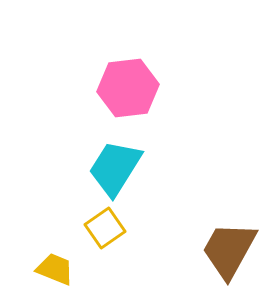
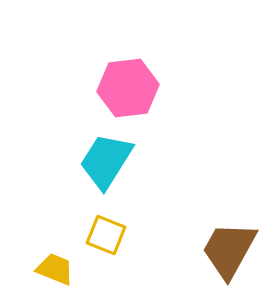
cyan trapezoid: moved 9 px left, 7 px up
yellow square: moved 1 px right, 7 px down; rotated 33 degrees counterclockwise
